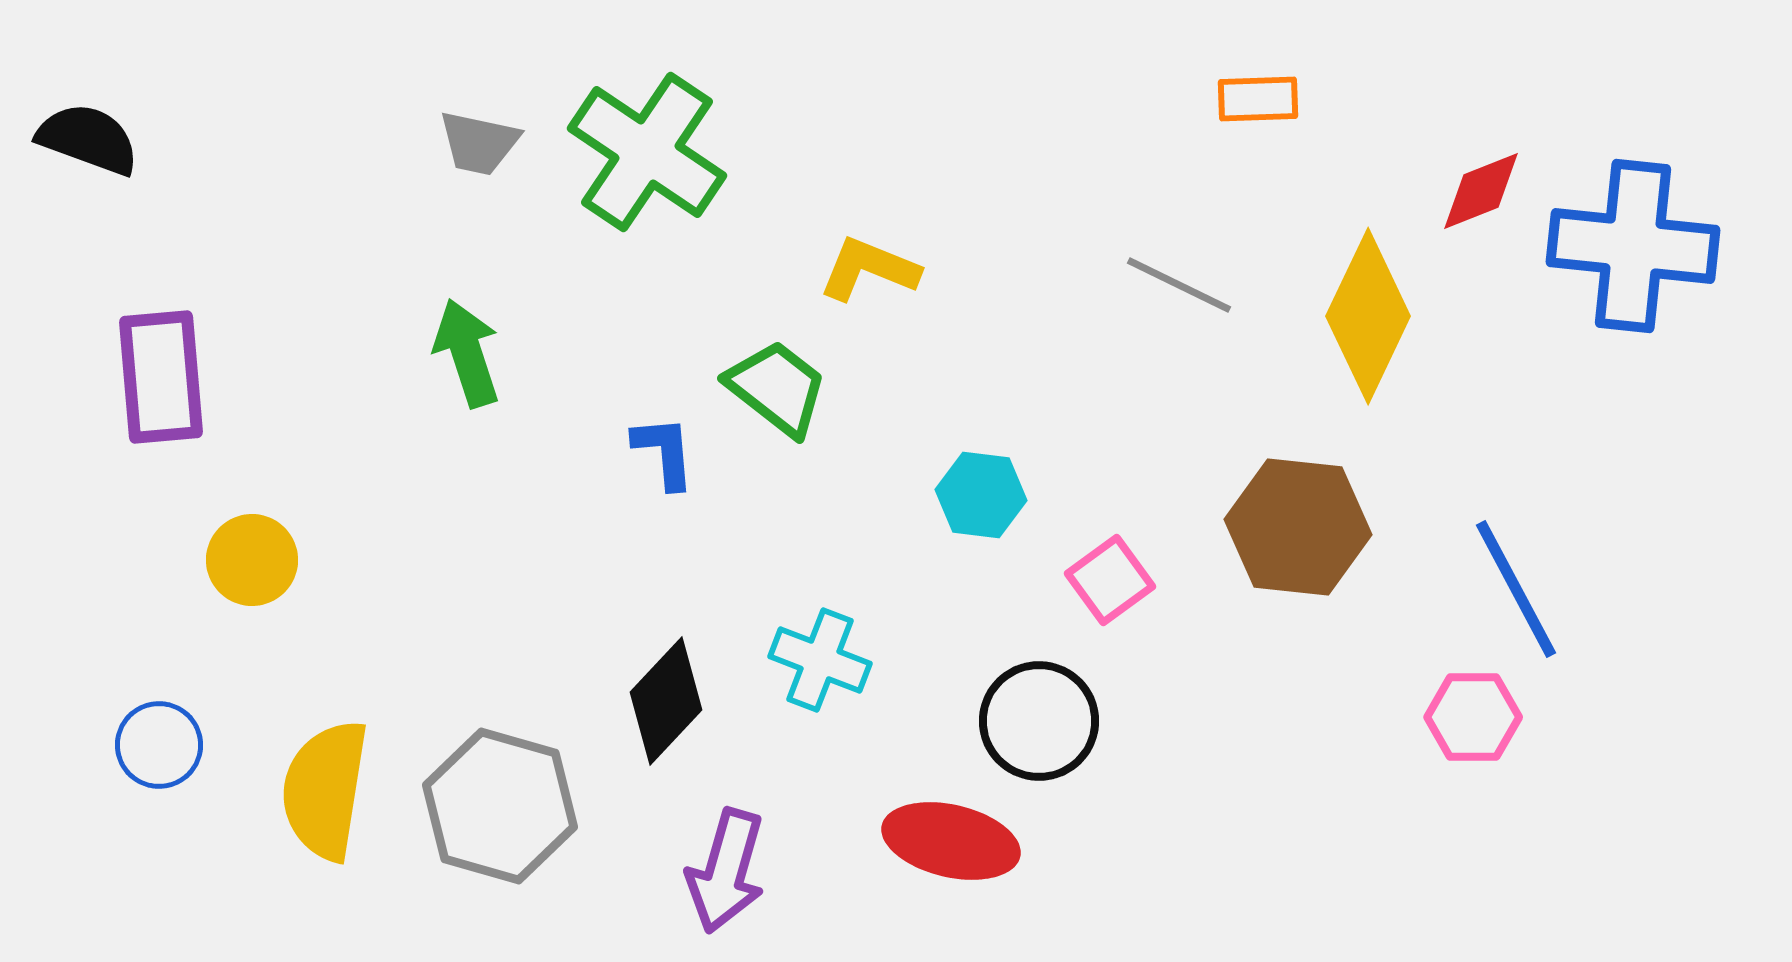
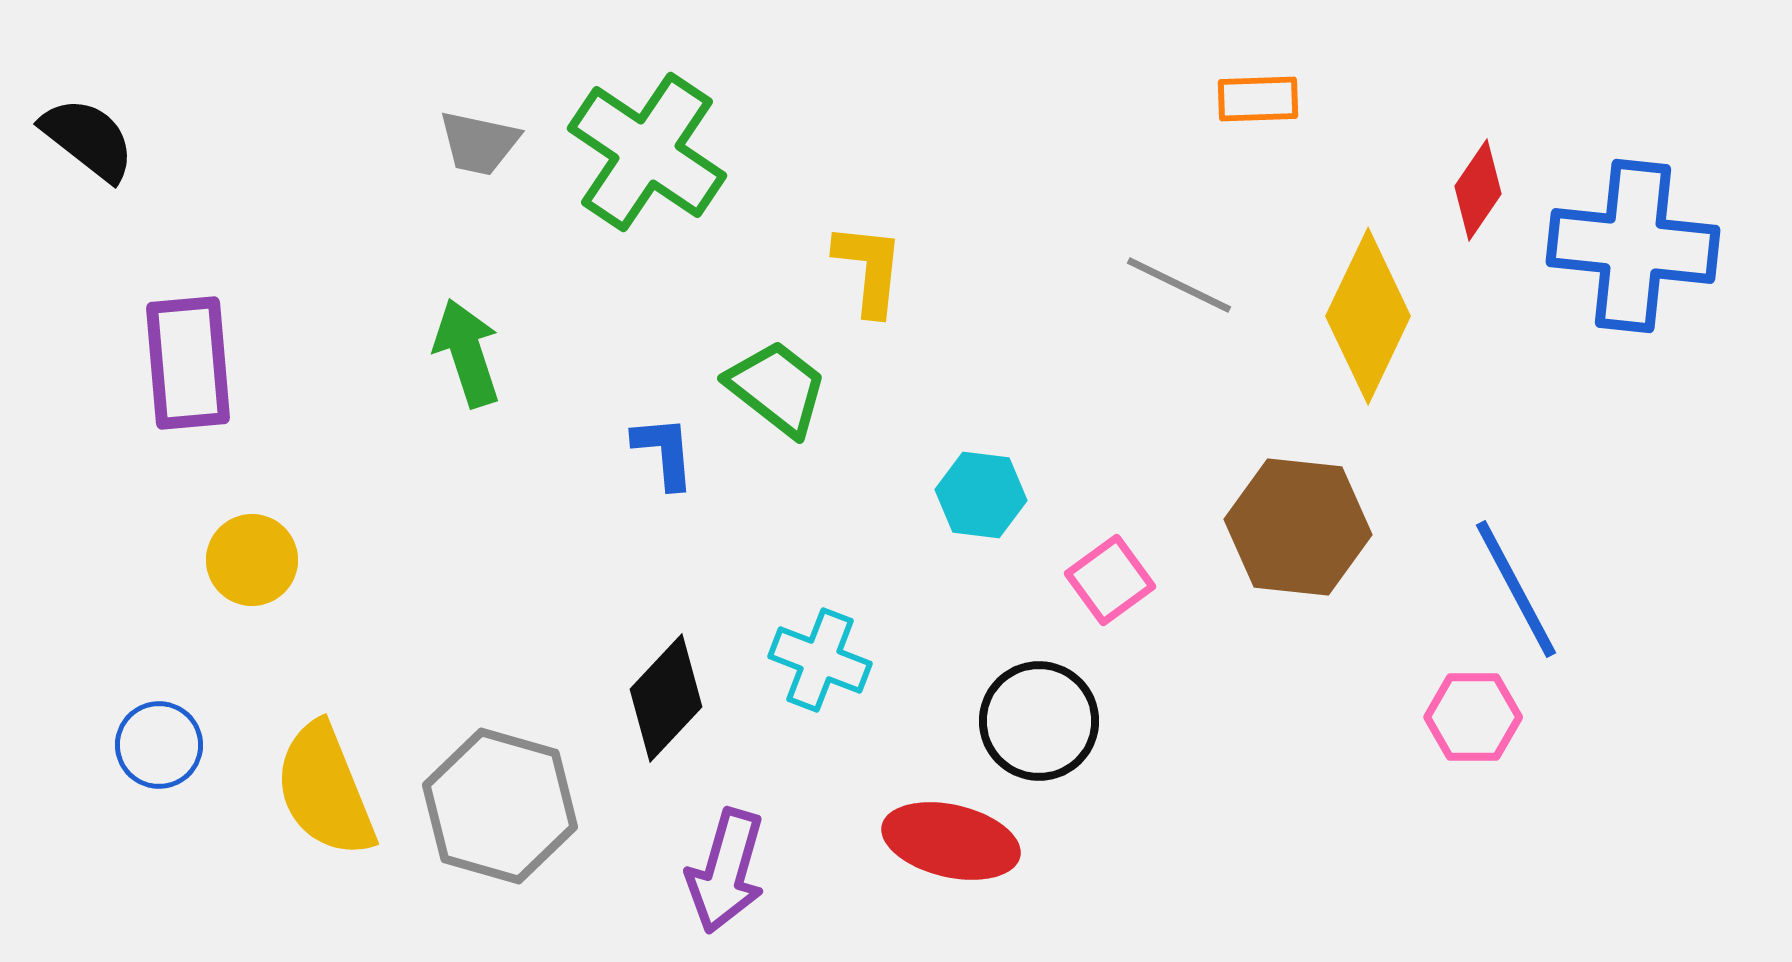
black semicircle: rotated 18 degrees clockwise
red diamond: moved 3 px left, 1 px up; rotated 34 degrees counterclockwise
yellow L-shape: rotated 74 degrees clockwise
purple rectangle: moved 27 px right, 14 px up
black diamond: moved 3 px up
yellow semicircle: rotated 31 degrees counterclockwise
